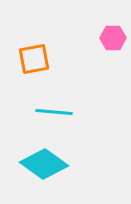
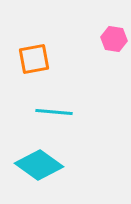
pink hexagon: moved 1 px right, 1 px down; rotated 10 degrees clockwise
cyan diamond: moved 5 px left, 1 px down
